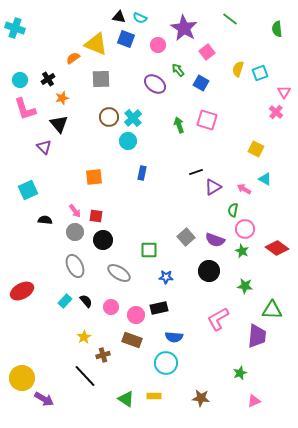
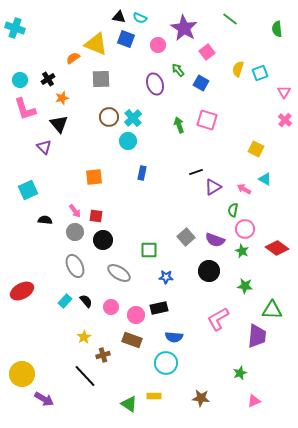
purple ellipse at (155, 84): rotated 35 degrees clockwise
pink cross at (276, 112): moved 9 px right, 8 px down
yellow circle at (22, 378): moved 4 px up
green triangle at (126, 399): moved 3 px right, 5 px down
